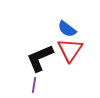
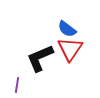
red triangle: moved 1 px up
purple line: moved 17 px left
